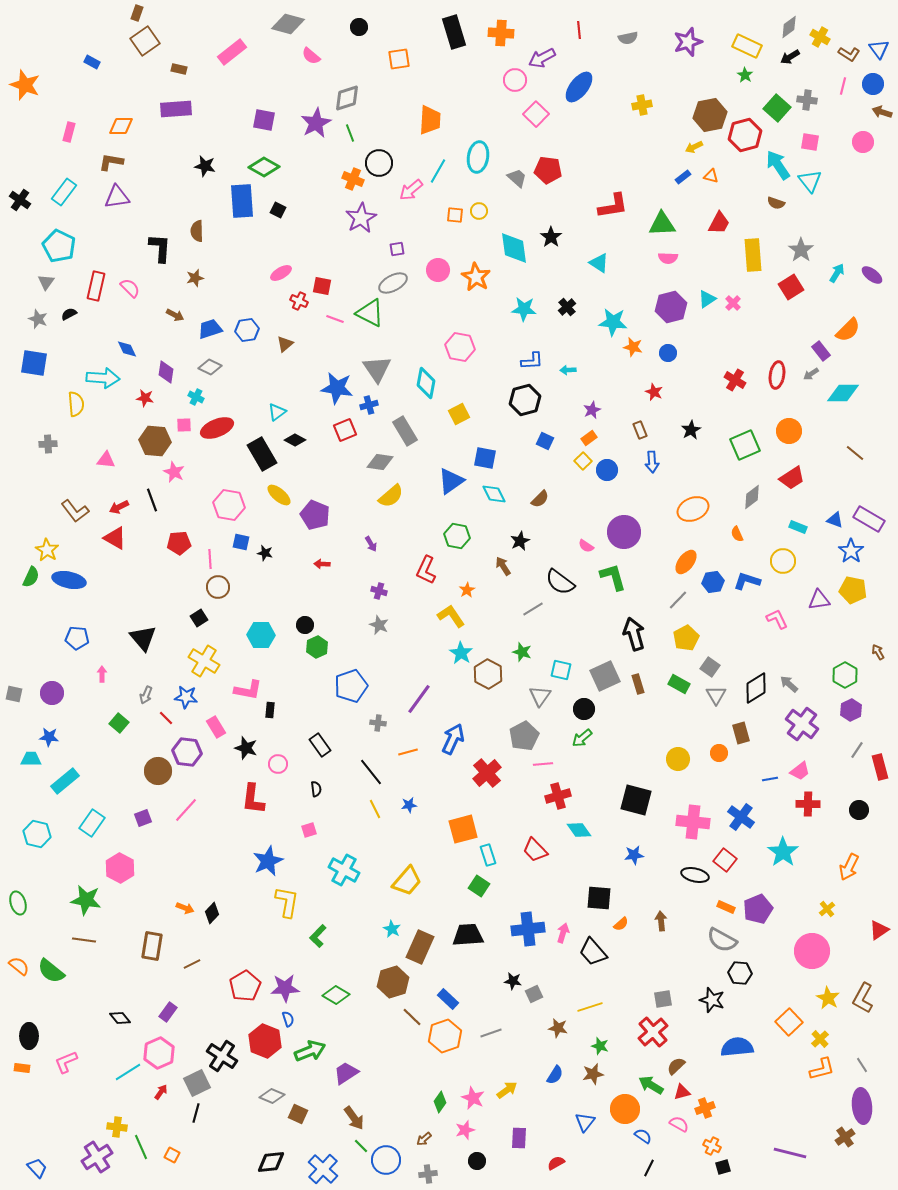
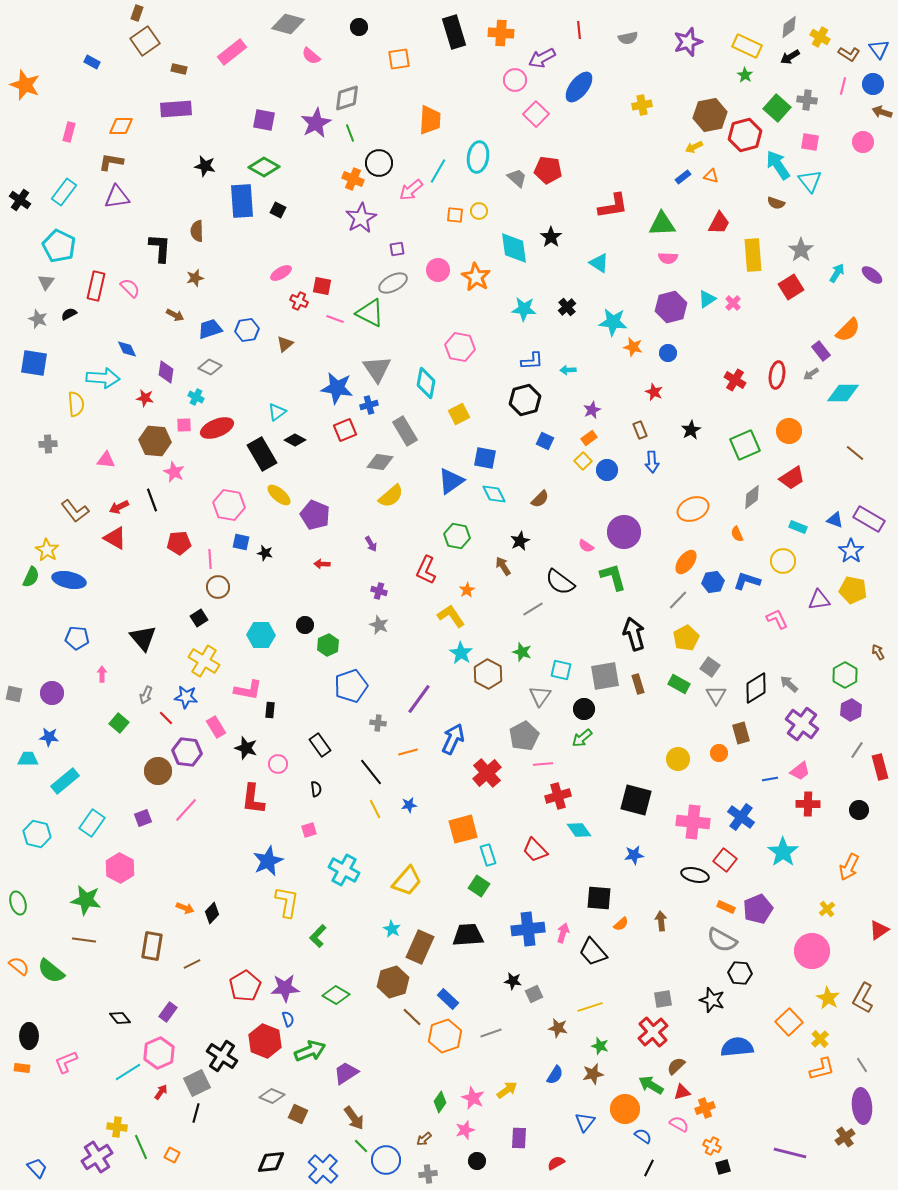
green hexagon at (317, 647): moved 11 px right, 2 px up
gray square at (605, 676): rotated 16 degrees clockwise
cyan trapezoid at (31, 759): moved 3 px left
